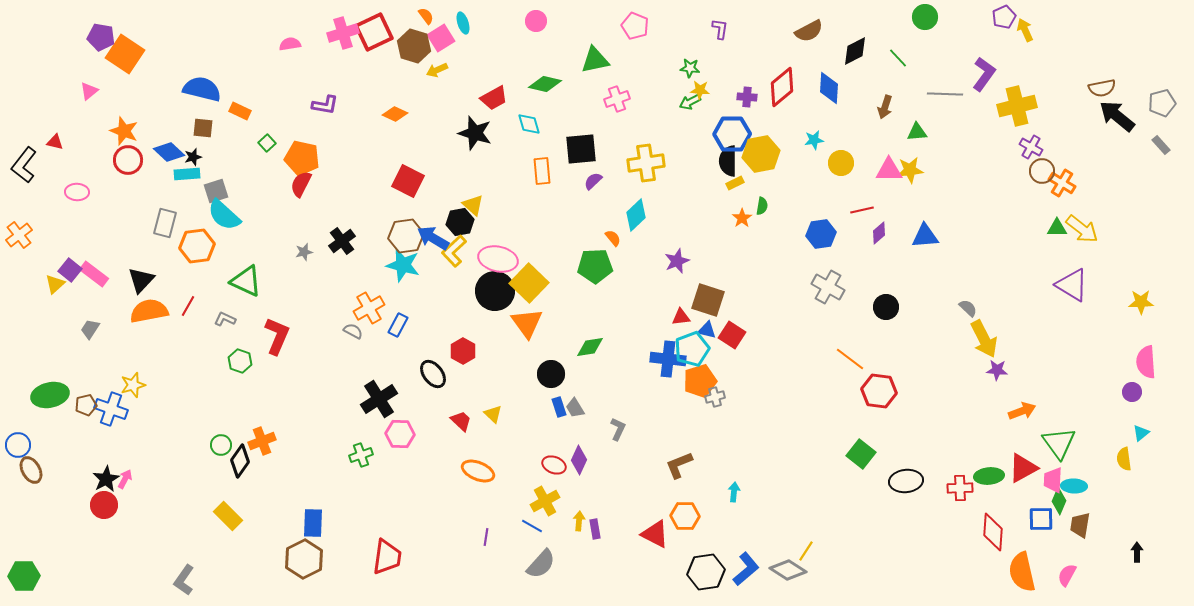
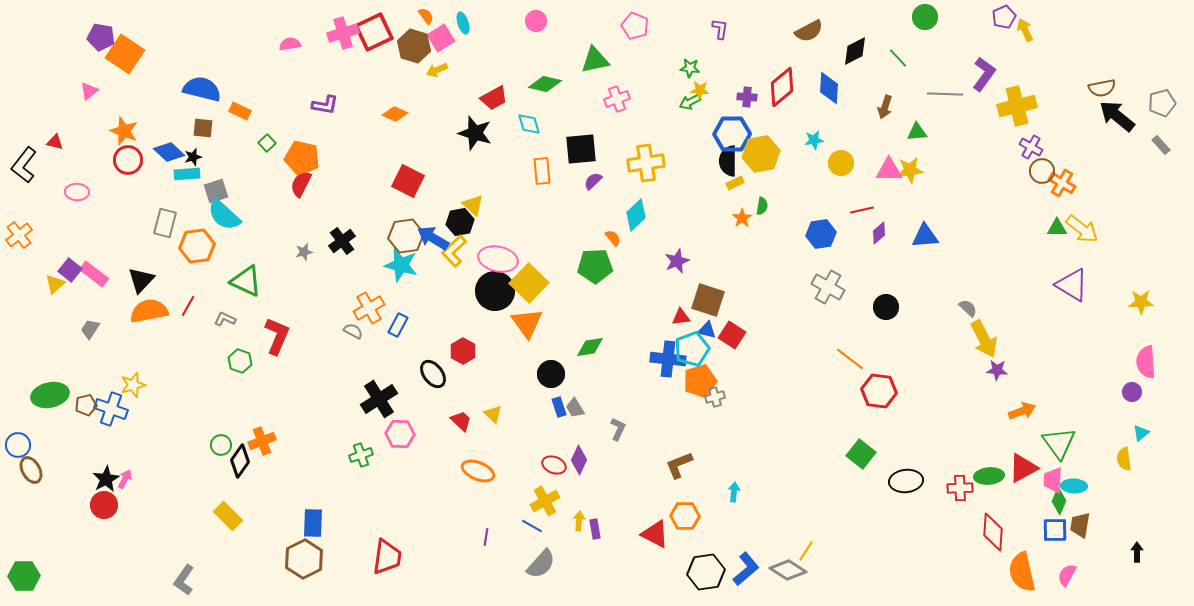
cyan star at (403, 265): moved 2 px left
blue square at (1041, 519): moved 14 px right, 11 px down
